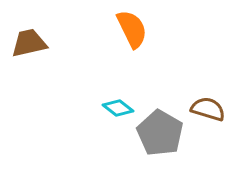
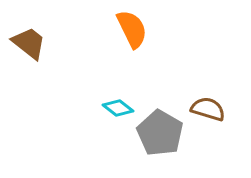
brown trapezoid: rotated 51 degrees clockwise
